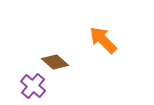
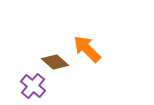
orange arrow: moved 16 px left, 9 px down
